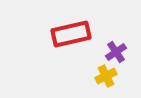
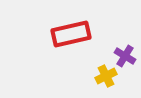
purple cross: moved 9 px right, 4 px down; rotated 25 degrees counterclockwise
